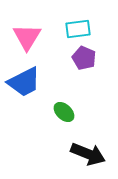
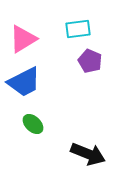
pink triangle: moved 4 px left, 2 px down; rotated 28 degrees clockwise
purple pentagon: moved 6 px right, 3 px down
green ellipse: moved 31 px left, 12 px down
